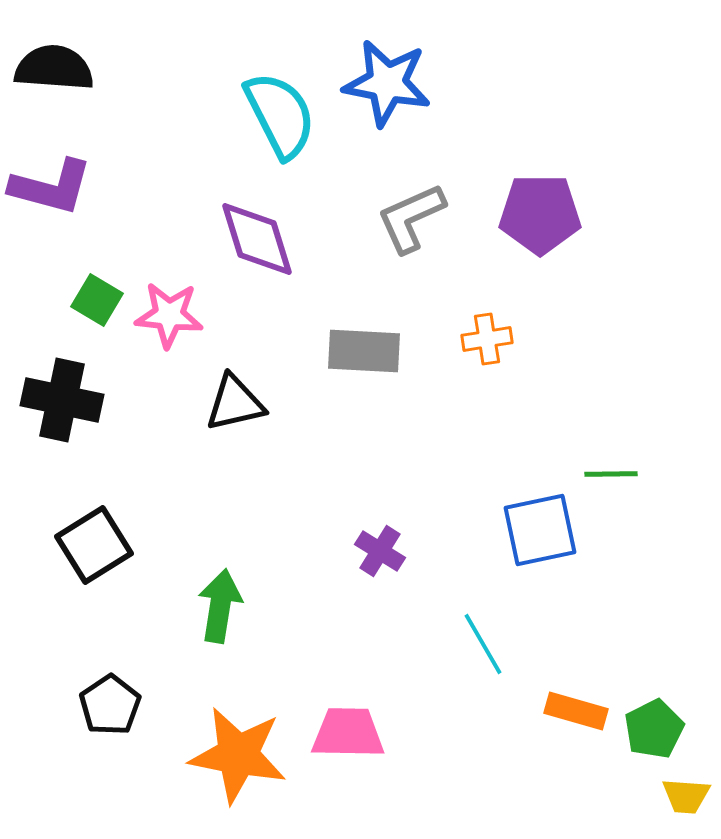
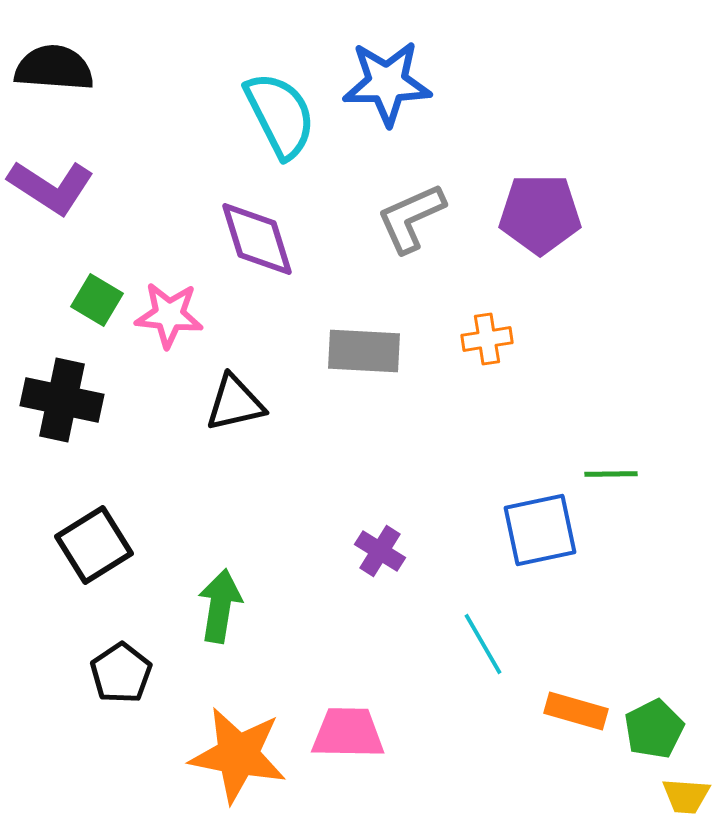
blue star: rotated 12 degrees counterclockwise
purple L-shape: rotated 18 degrees clockwise
black pentagon: moved 11 px right, 32 px up
